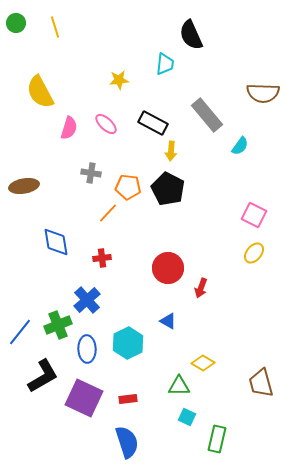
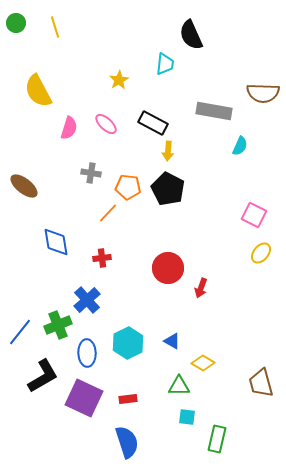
yellow star: rotated 24 degrees counterclockwise
yellow semicircle: moved 2 px left, 1 px up
gray rectangle: moved 7 px right, 4 px up; rotated 40 degrees counterclockwise
cyan semicircle: rotated 12 degrees counterclockwise
yellow arrow: moved 3 px left
brown ellipse: rotated 48 degrees clockwise
yellow ellipse: moved 7 px right
blue triangle: moved 4 px right, 20 px down
blue ellipse: moved 4 px down
cyan square: rotated 18 degrees counterclockwise
